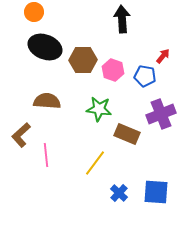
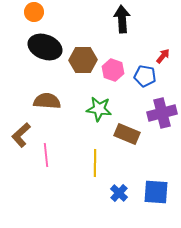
purple cross: moved 1 px right, 1 px up; rotated 8 degrees clockwise
yellow line: rotated 36 degrees counterclockwise
